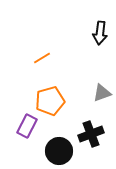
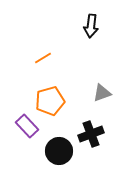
black arrow: moved 9 px left, 7 px up
orange line: moved 1 px right
purple rectangle: rotated 70 degrees counterclockwise
